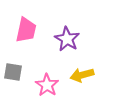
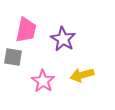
purple star: moved 4 px left
gray square: moved 15 px up
pink star: moved 4 px left, 4 px up
